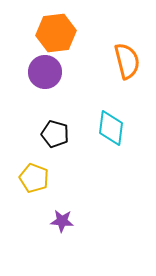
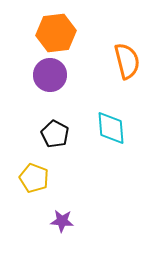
purple circle: moved 5 px right, 3 px down
cyan diamond: rotated 12 degrees counterclockwise
black pentagon: rotated 12 degrees clockwise
